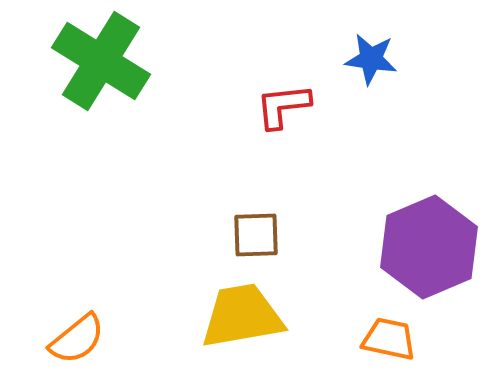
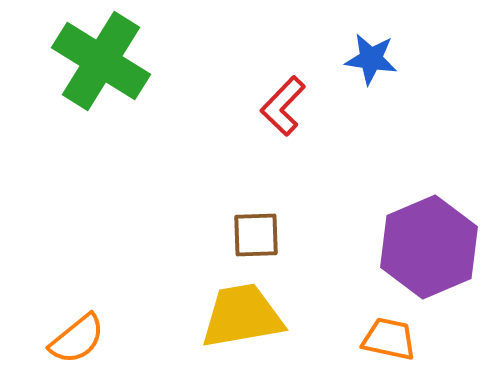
red L-shape: rotated 40 degrees counterclockwise
